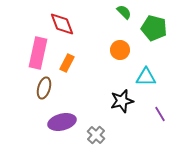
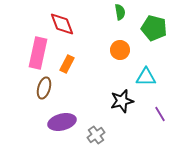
green semicircle: moved 4 px left; rotated 35 degrees clockwise
orange rectangle: moved 1 px down
gray cross: rotated 12 degrees clockwise
